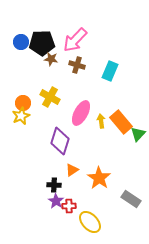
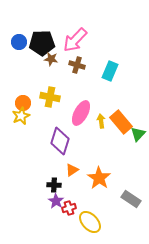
blue circle: moved 2 px left
yellow cross: rotated 18 degrees counterclockwise
red cross: moved 2 px down; rotated 16 degrees counterclockwise
